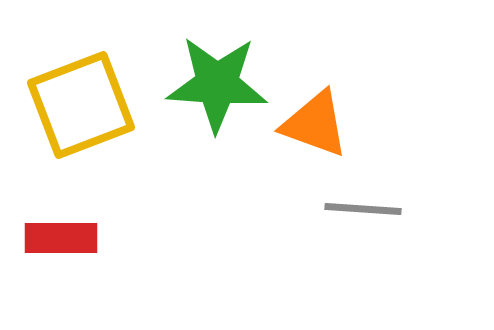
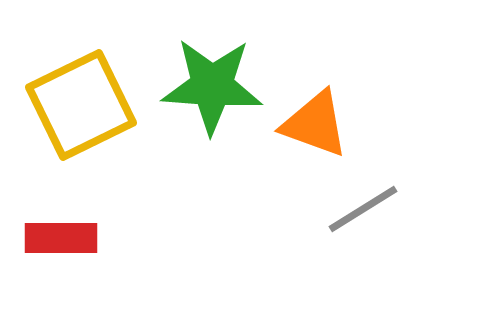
green star: moved 5 px left, 2 px down
yellow square: rotated 5 degrees counterclockwise
gray line: rotated 36 degrees counterclockwise
